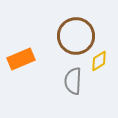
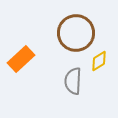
brown circle: moved 3 px up
orange rectangle: rotated 20 degrees counterclockwise
